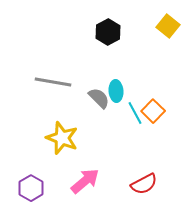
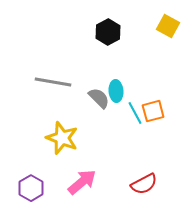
yellow square: rotated 10 degrees counterclockwise
orange square: rotated 30 degrees clockwise
pink arrow: moved 3 px left, 1 px down
